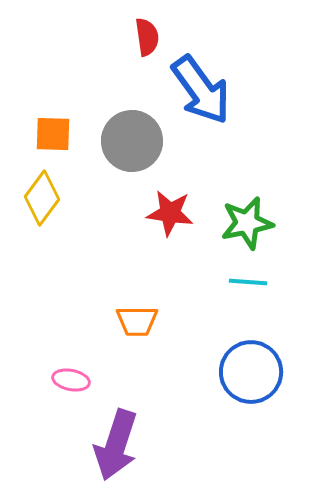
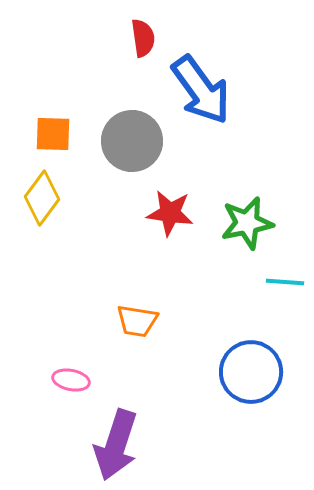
red semicircle: moved 4 px left, 1 px down
cyan line: moved 37 px right
orange trapezoid: rotated 9 degrees clockwise
